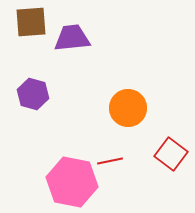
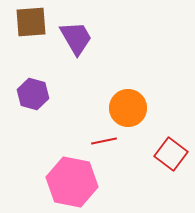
purple trapezoid: moved 4 px right; rotated 66 degrees clockwise
red line: moved 6 px left, 20 px up
